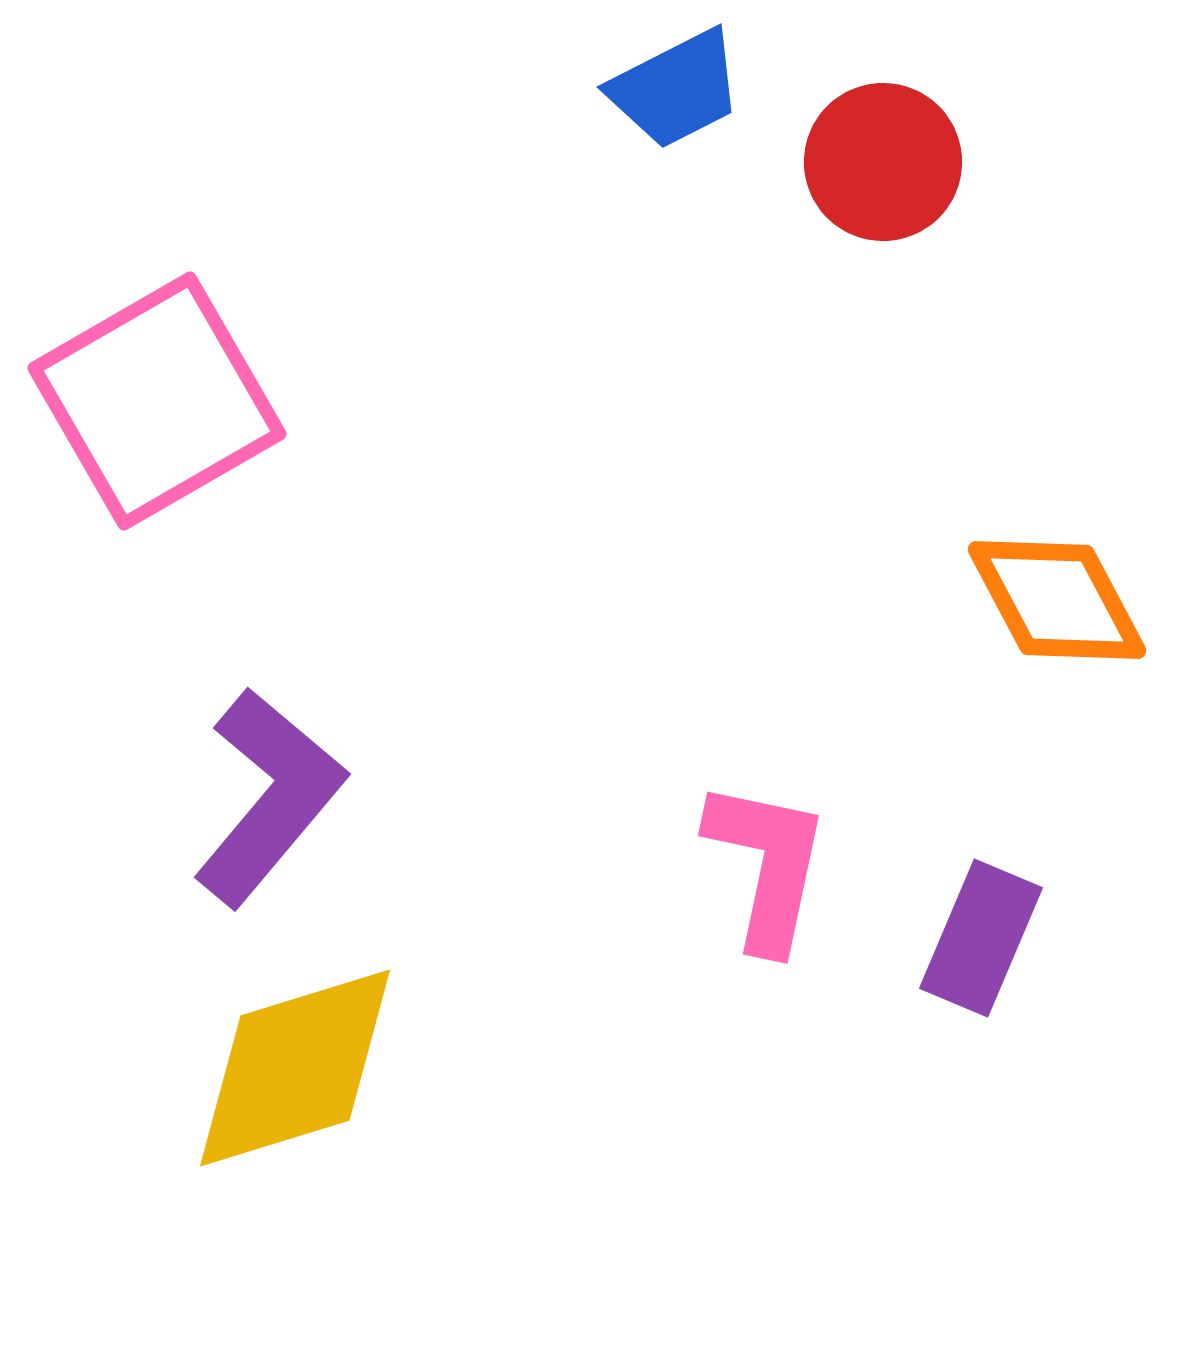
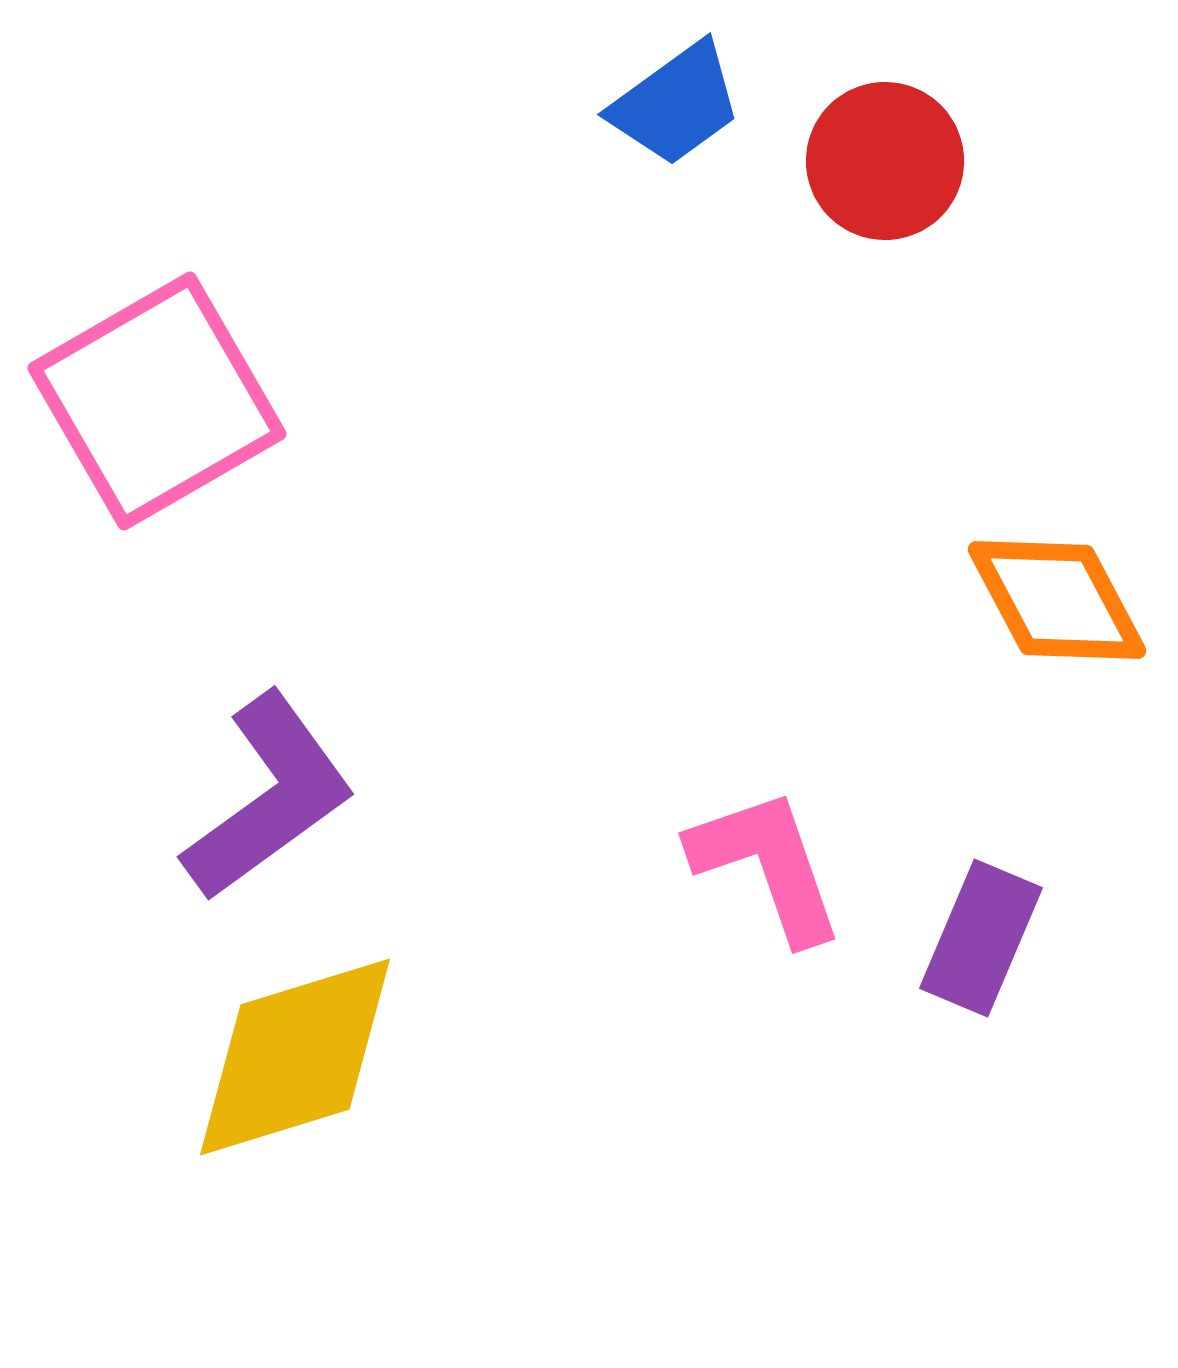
blue trapezoid: moved 15 px down; rotated 9 degrees counterclockwise
red circle: moved 2 px right, 1 px up
purple L-shape: rotated 14 degrees clockwise
pink L-shape: rotated 31 degrees counterclockwise
yellow diamond: moved 11 px up
